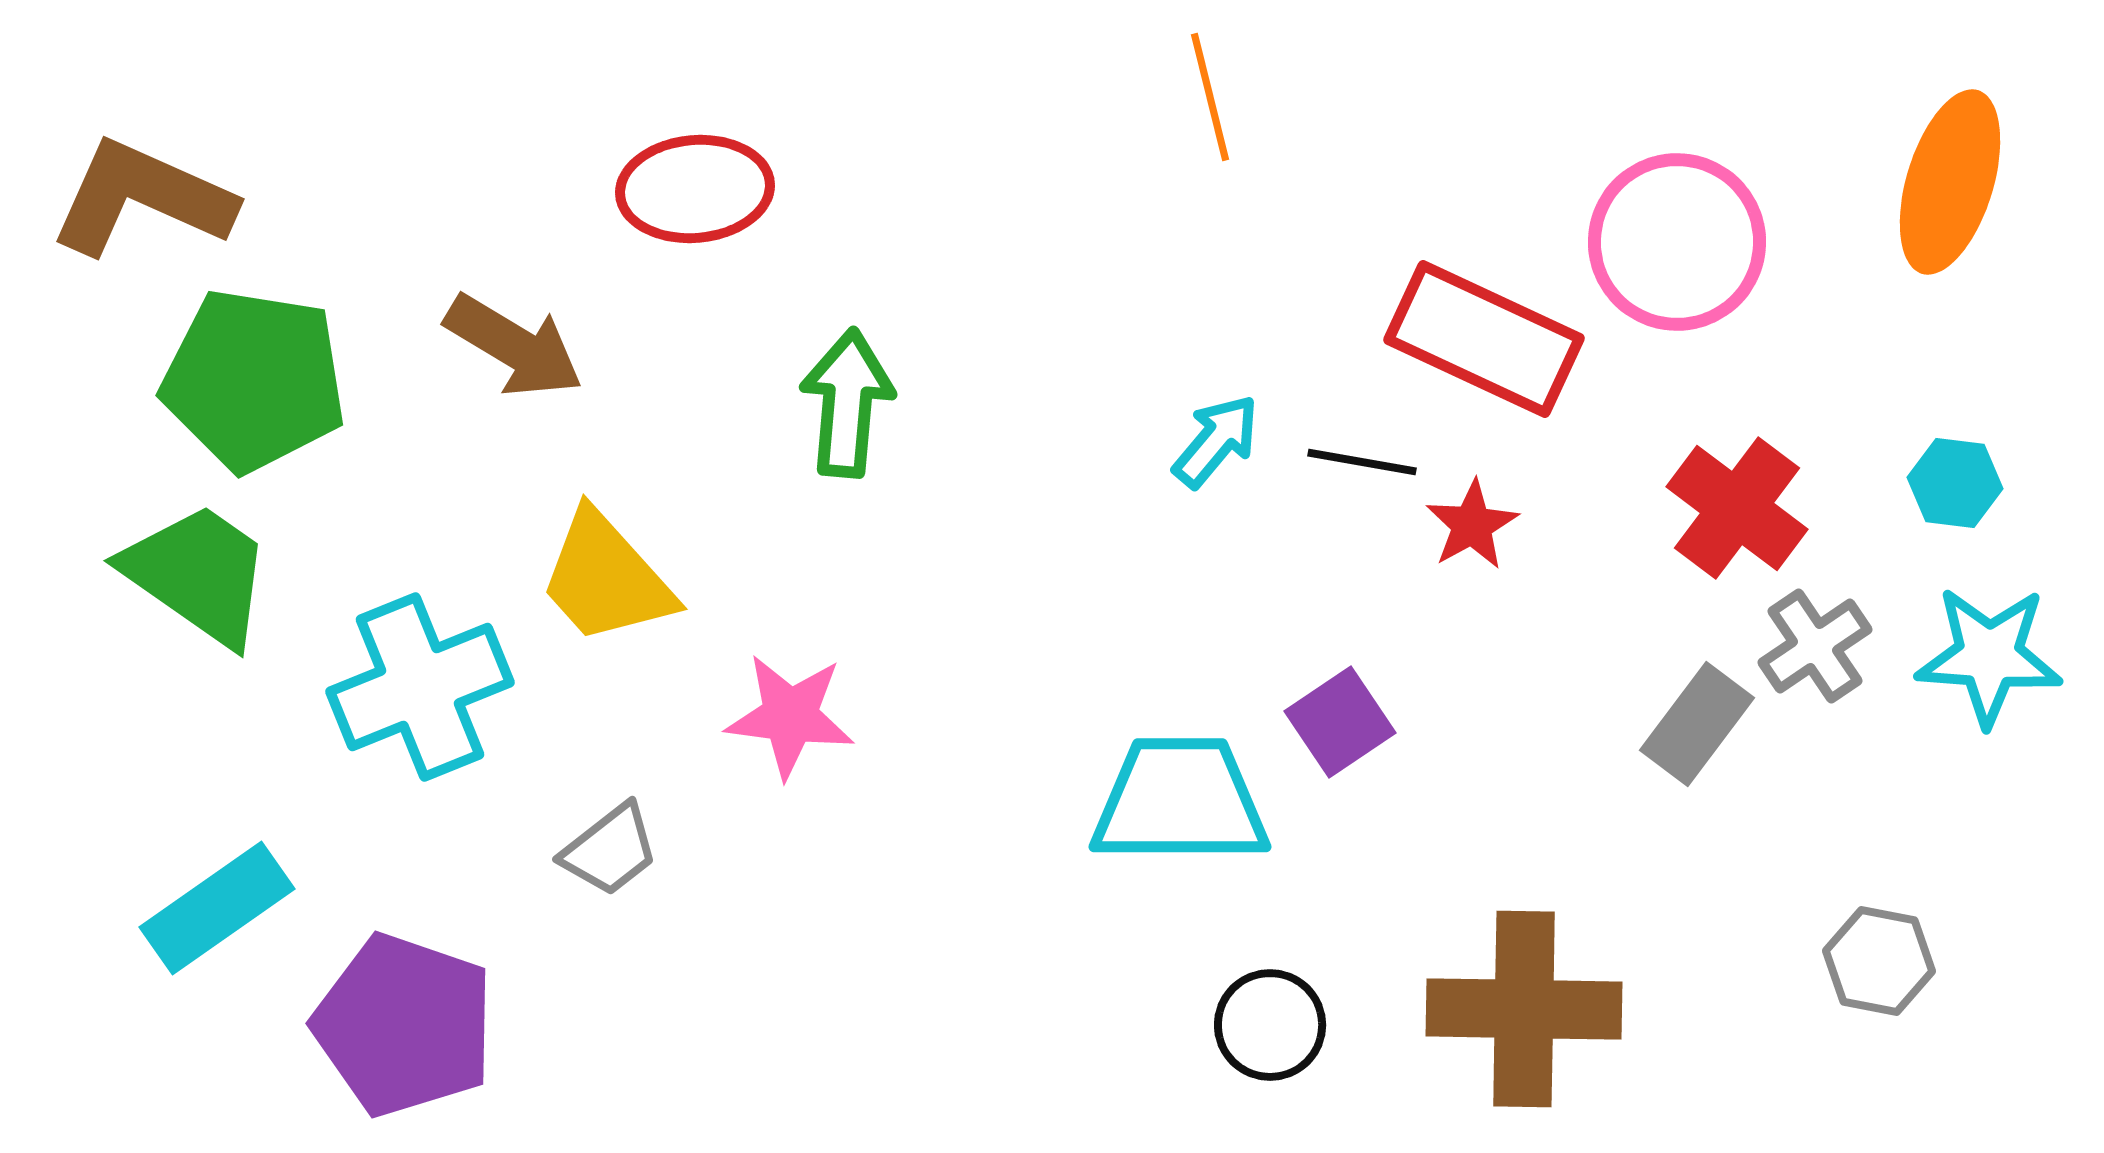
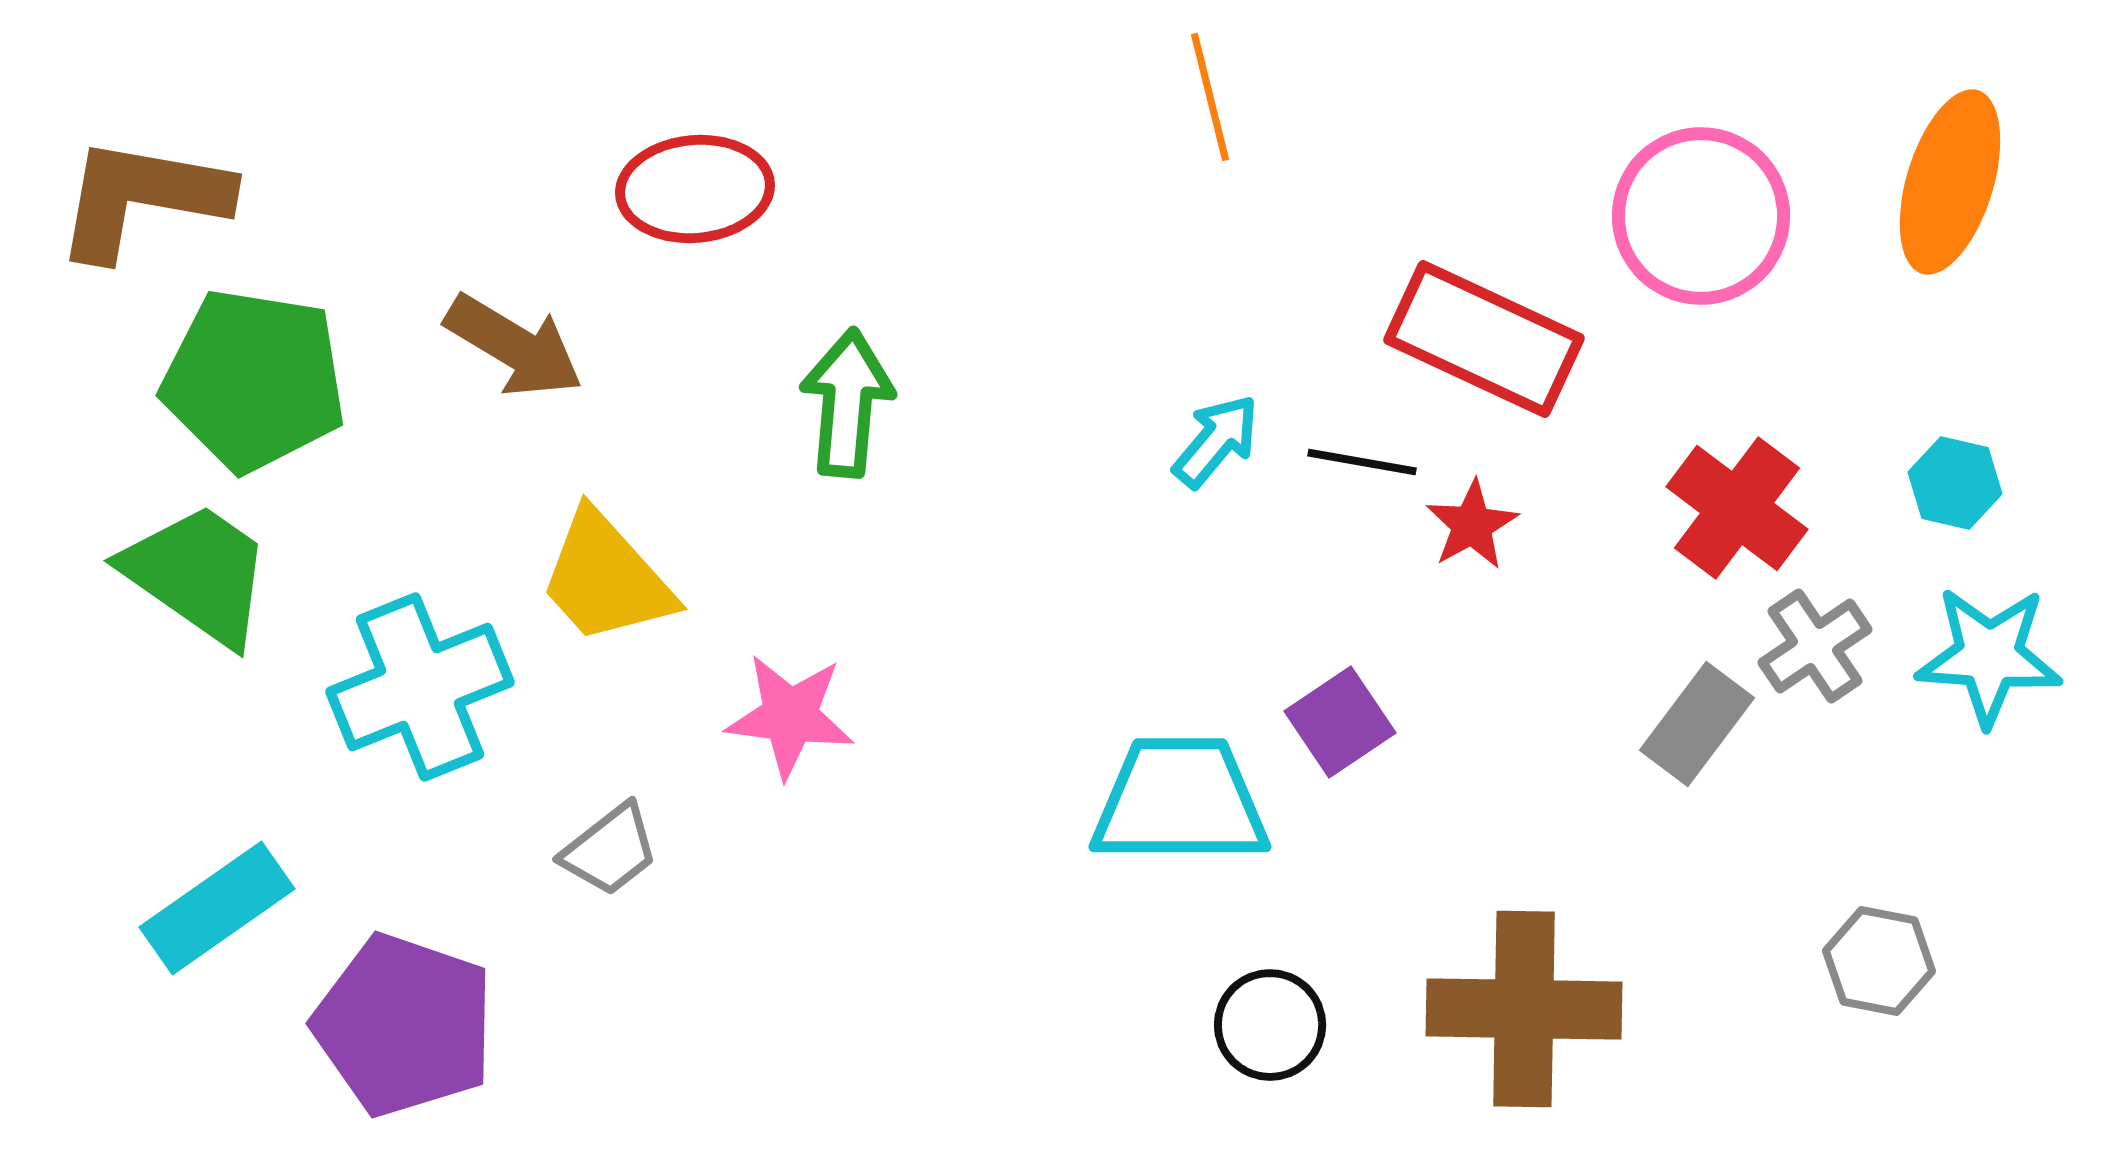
brown L-shape: rotated 14 degrees counterclockwise
pink circle: moved 24 px right, 26 px up
cyan hexagon: rotated 6 degrees clockwise
